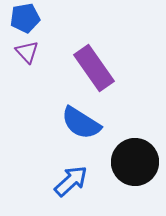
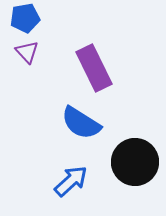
purple rectangle: rotated 9 degrees clockwise
